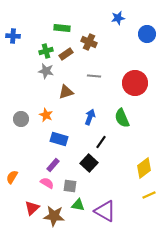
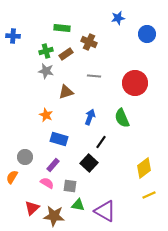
gray circle: moved 4 px right, 38 px down
